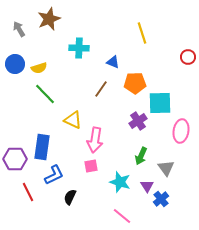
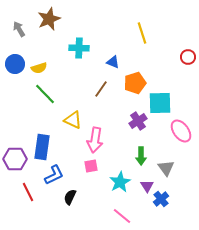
orange pentagon: rotated 15 degrees counterclockwise
pink ellipse: rotated 45 degrees counterclockwise
green arrow: rotated 24 degrees counterclockwise
cyan star: rotated 25 degrees clockwise
